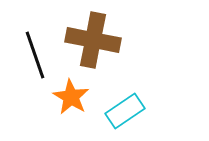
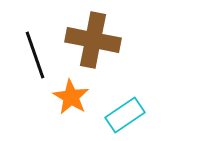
cyan rectangle: moved 4 px down
